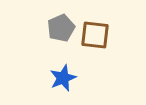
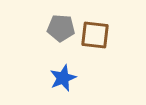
gray pentagon: rotated 28 degrees clockwise
